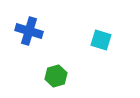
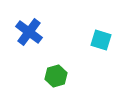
blue cross: moved 1 px down; rotated 20 degrees clockwise
